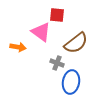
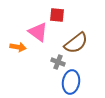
pink triangle: moved 3 px left
gray cross: moved 1 px right, 1 px up
